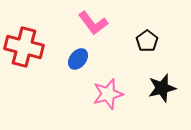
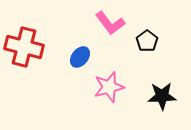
pink L-shape: moved 17 px right
blue ellipse: moved 2 px right, 2 px up
black star: moved 8 px down; rotated 12 degrees clockwise
pink star: moved 1 px right, 7 px up
